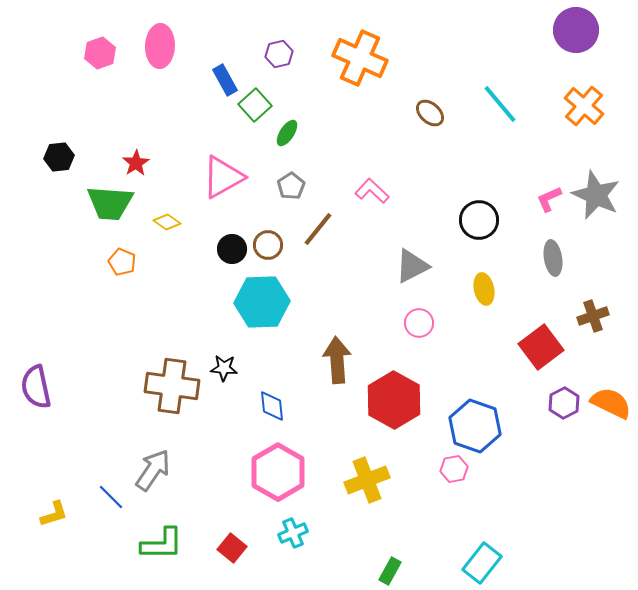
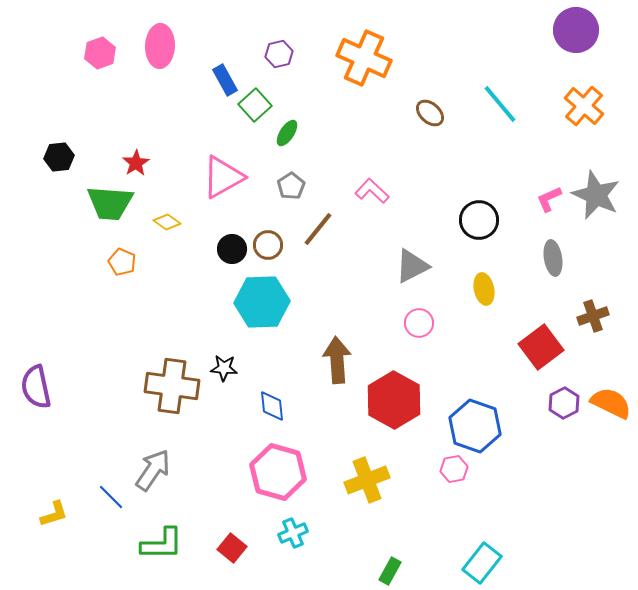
orange cross at (360, 58): moved 4 px right
pink hexagon at (278, 472): rotated 14 degrees counterclockwise
